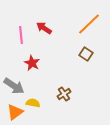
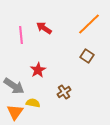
brown square: moved 1 px right, 2 px down
red star: moved 6 px right, 7 px down; rotated 14 degrees clockwise
brown cross: moved 2 px up
orange triangle: rotated 18 degrees counterclockwise
